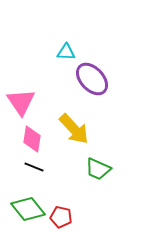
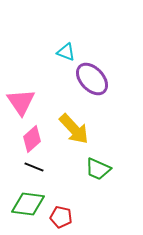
cyan triangle: rotated 18 degrees clockwise
pink diamond: rotated 40 degrees clockwise
green diamond: moved 5 px up; rotated 44 degrees counterclockwise
